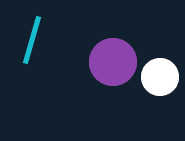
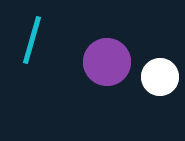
purple circle: moved 6 px left
